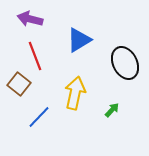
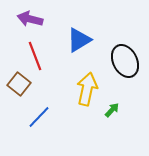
black ellipse: moved 2 px up
yellow arrow: moved 12 px right, 4 px up
